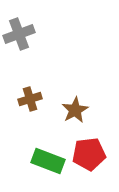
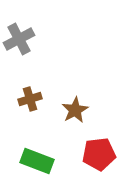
gray cross: moved 5 px down; rotated 8 degrees counterclockwise
red pentagon: moved 10 px right
green rectangle: moved 11 px left
